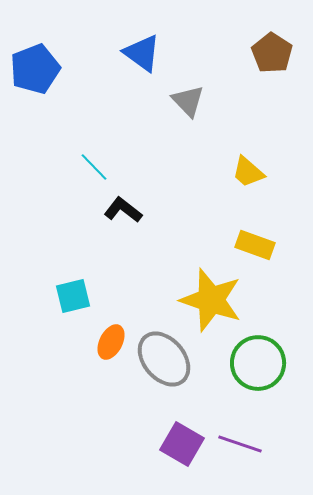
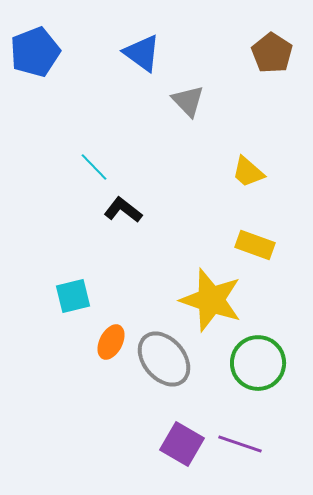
blue pentagon: moved 17 px up
